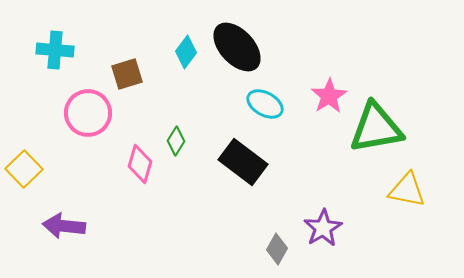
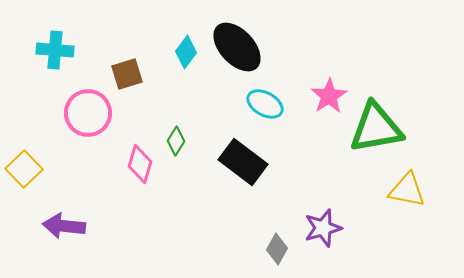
purple star: rotated 15 degrees clockwise
